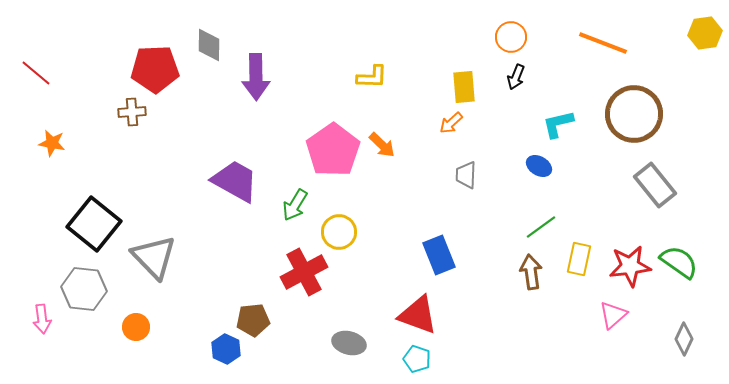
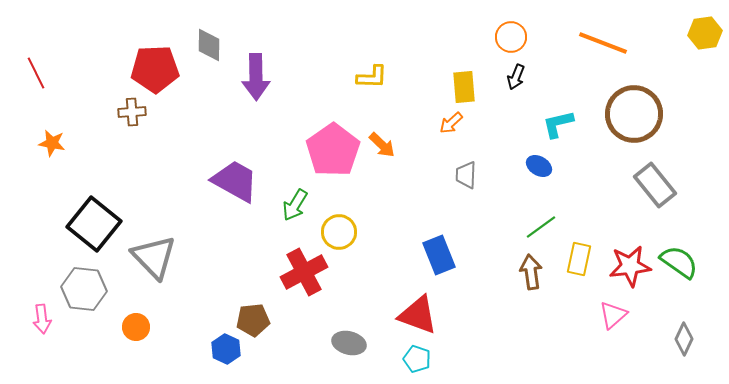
red line at (36, 73): rotated 24 degrees clockwise
